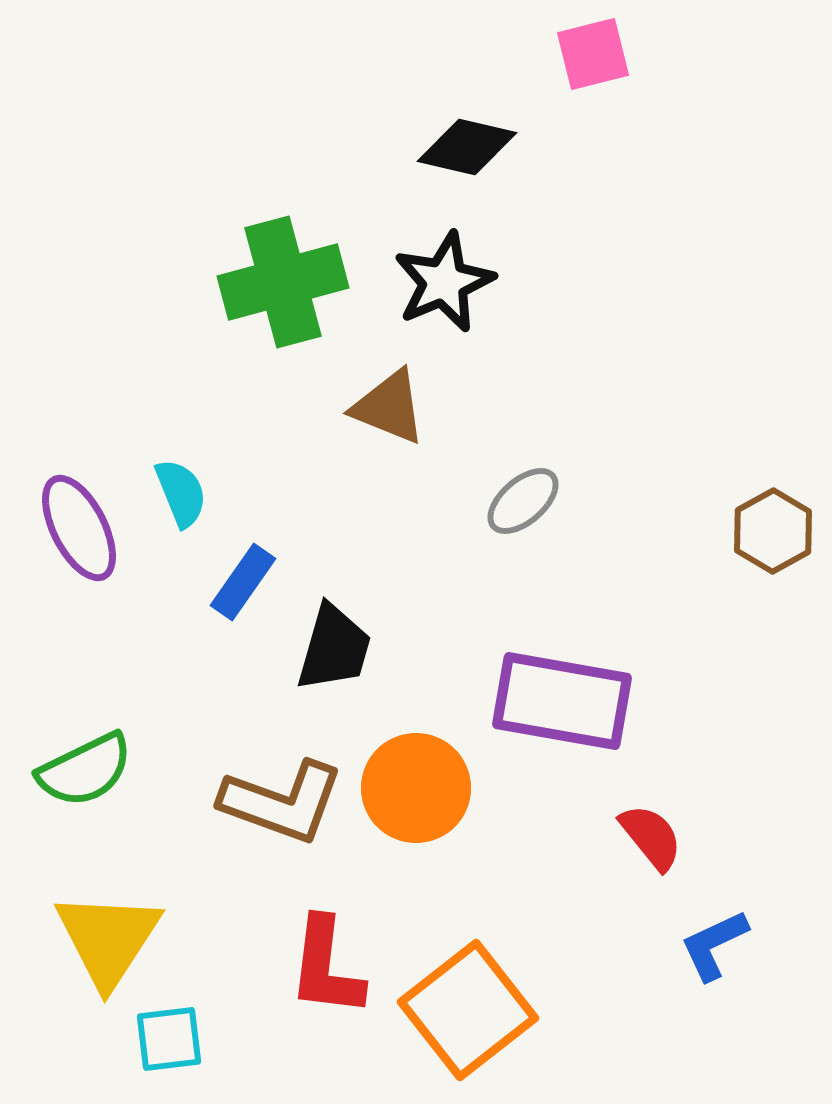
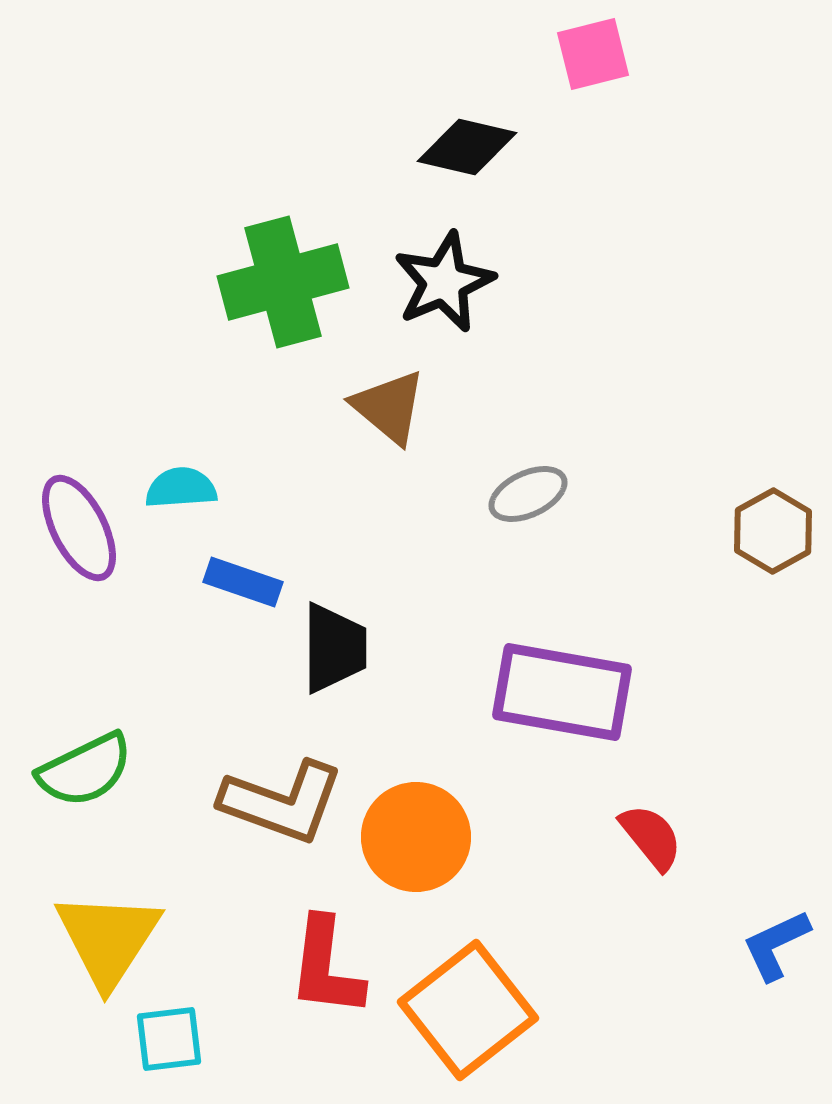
brown triangle: rotated 18 degrees clockwise
cyan semicircle: moved 5 px up; rotated 72 degrees counterclockwise
gray ellipse: moved 5 px right, 7 px up; rotated 16 degrees clockwise
blue rectangle: rotated 74 degrees clockwise
black trapezoid: rotated 16 degrees counterclockwise
purple rectangle: moved 9 px up
orange circle: moved 49 px down
blue L-shape: moved 62 px right
